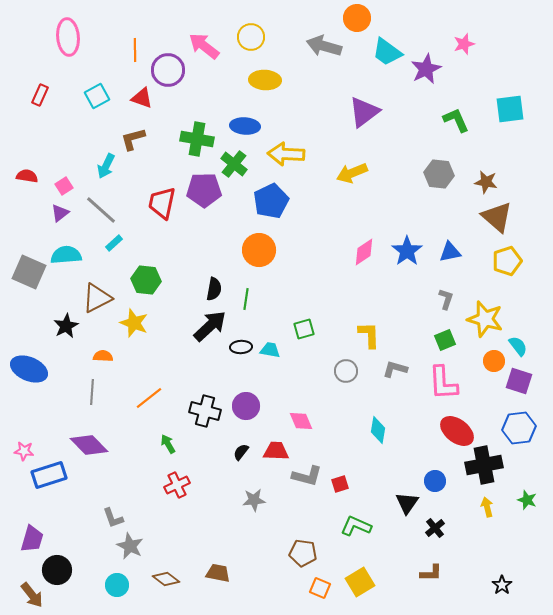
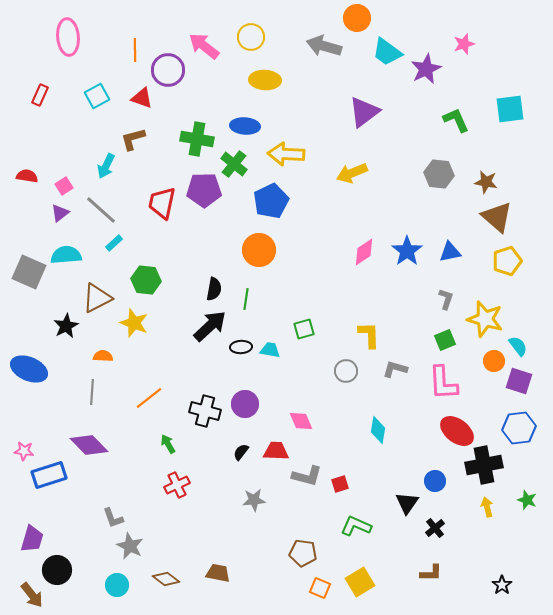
purple circle at (246, 406): moved 1 px left, 2 px up
